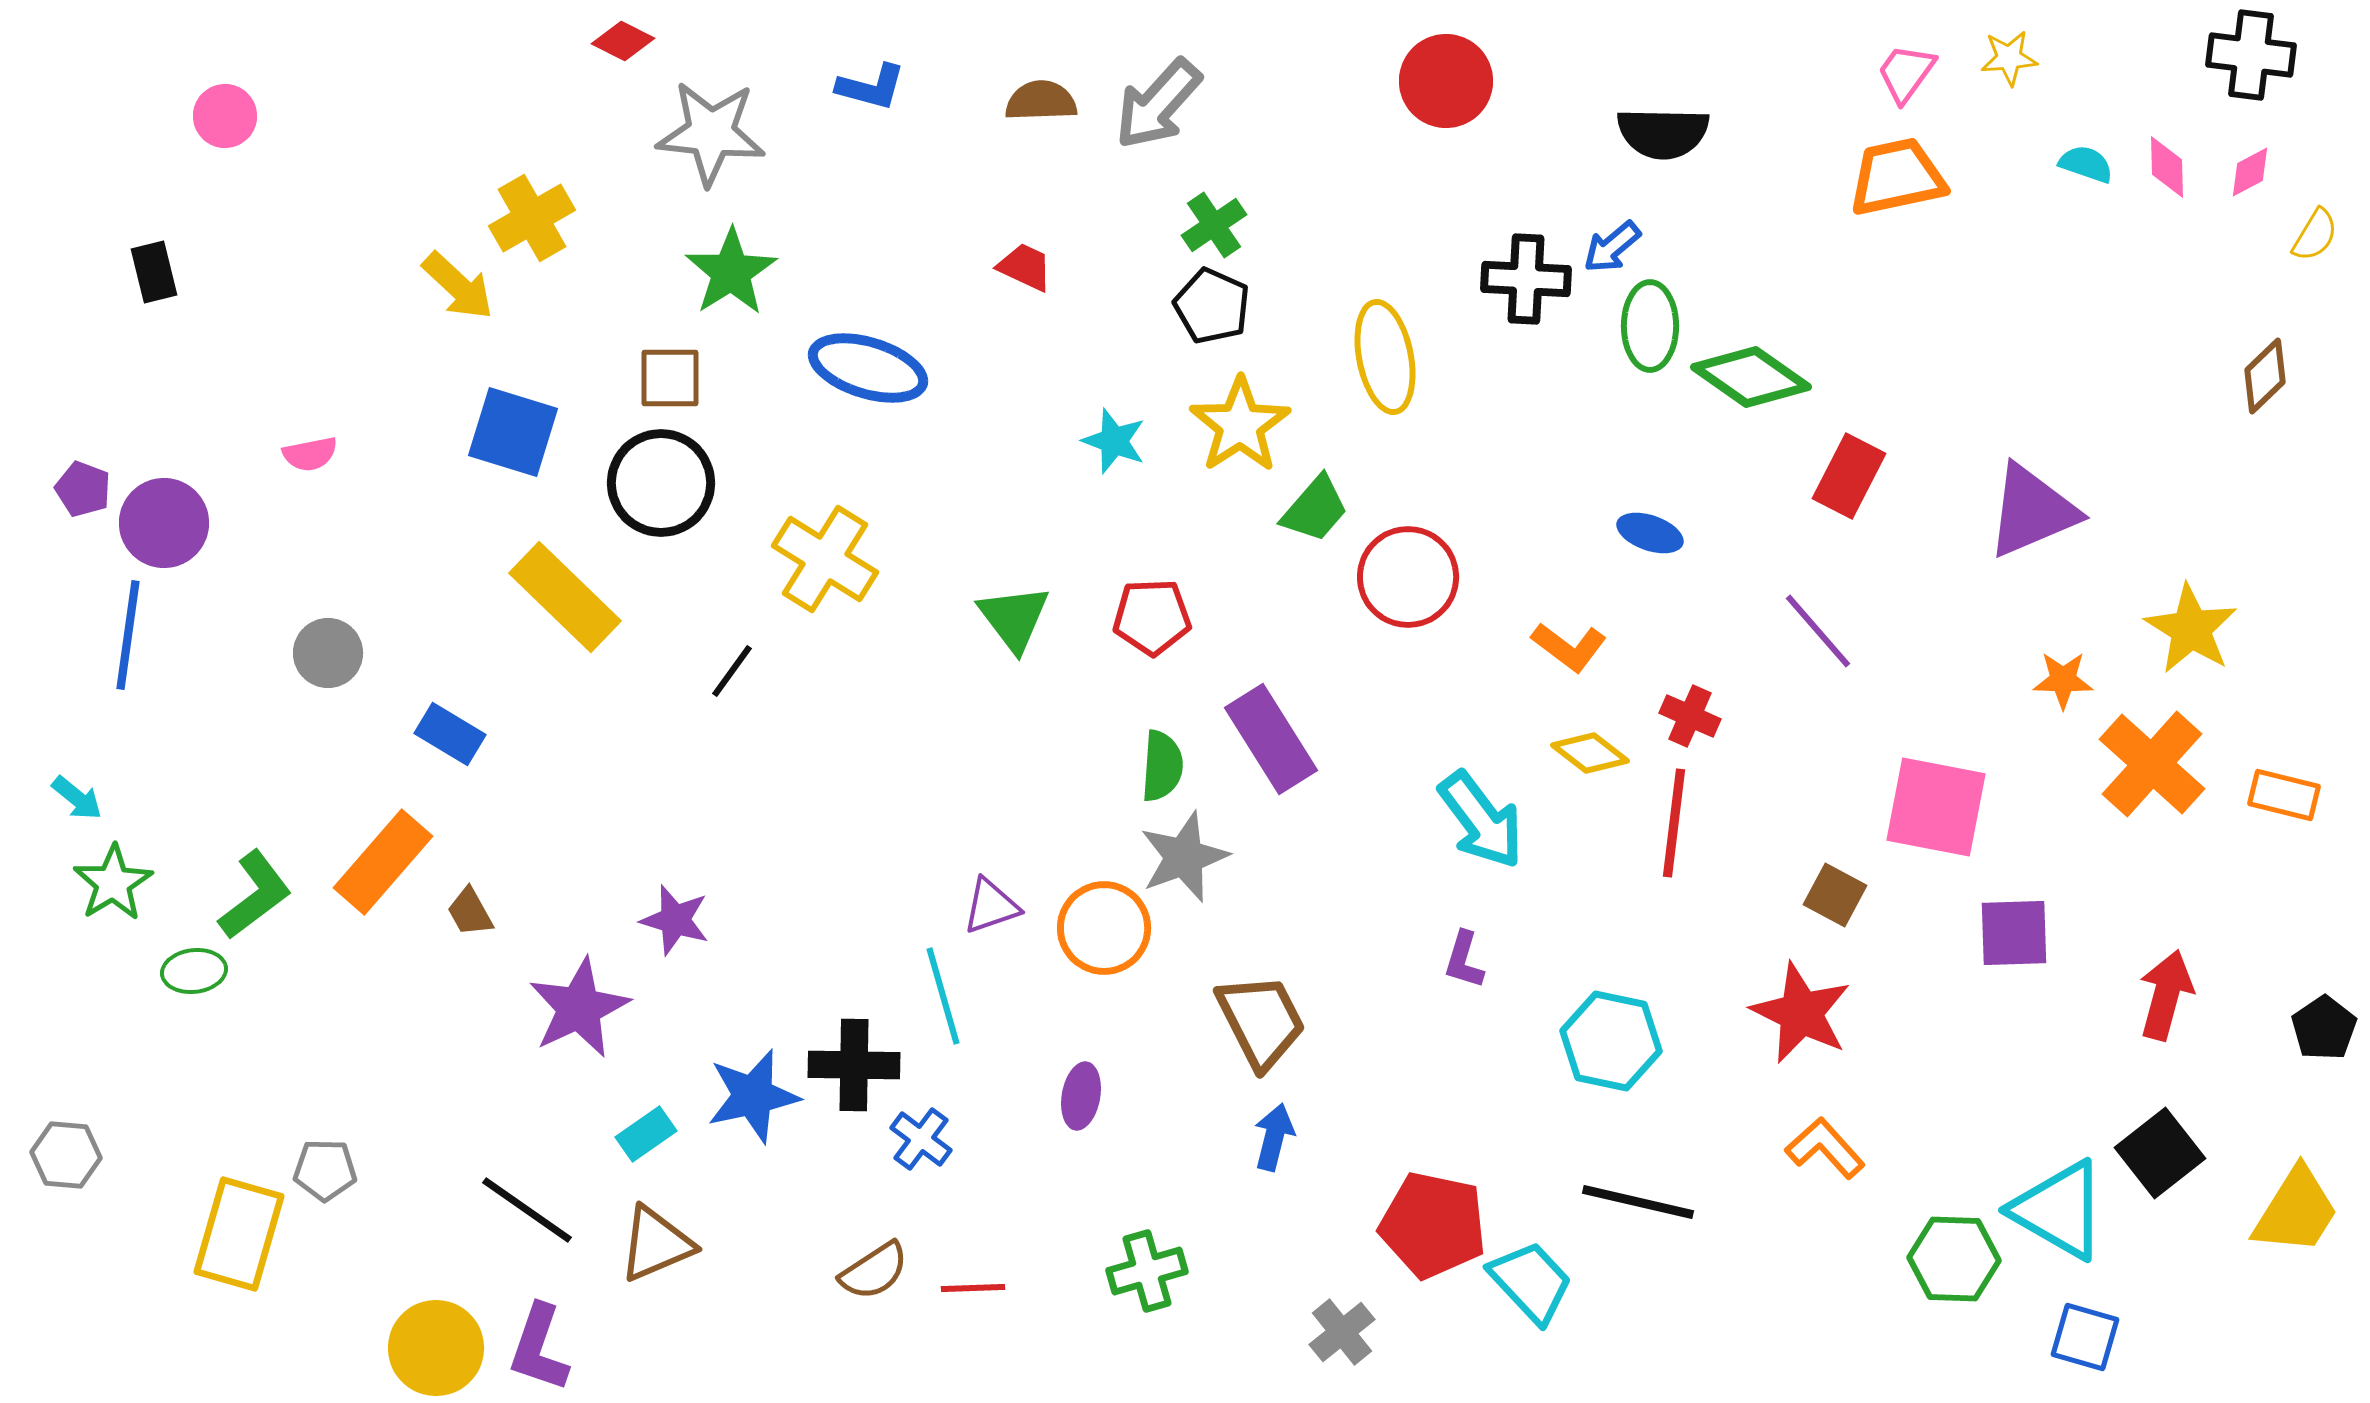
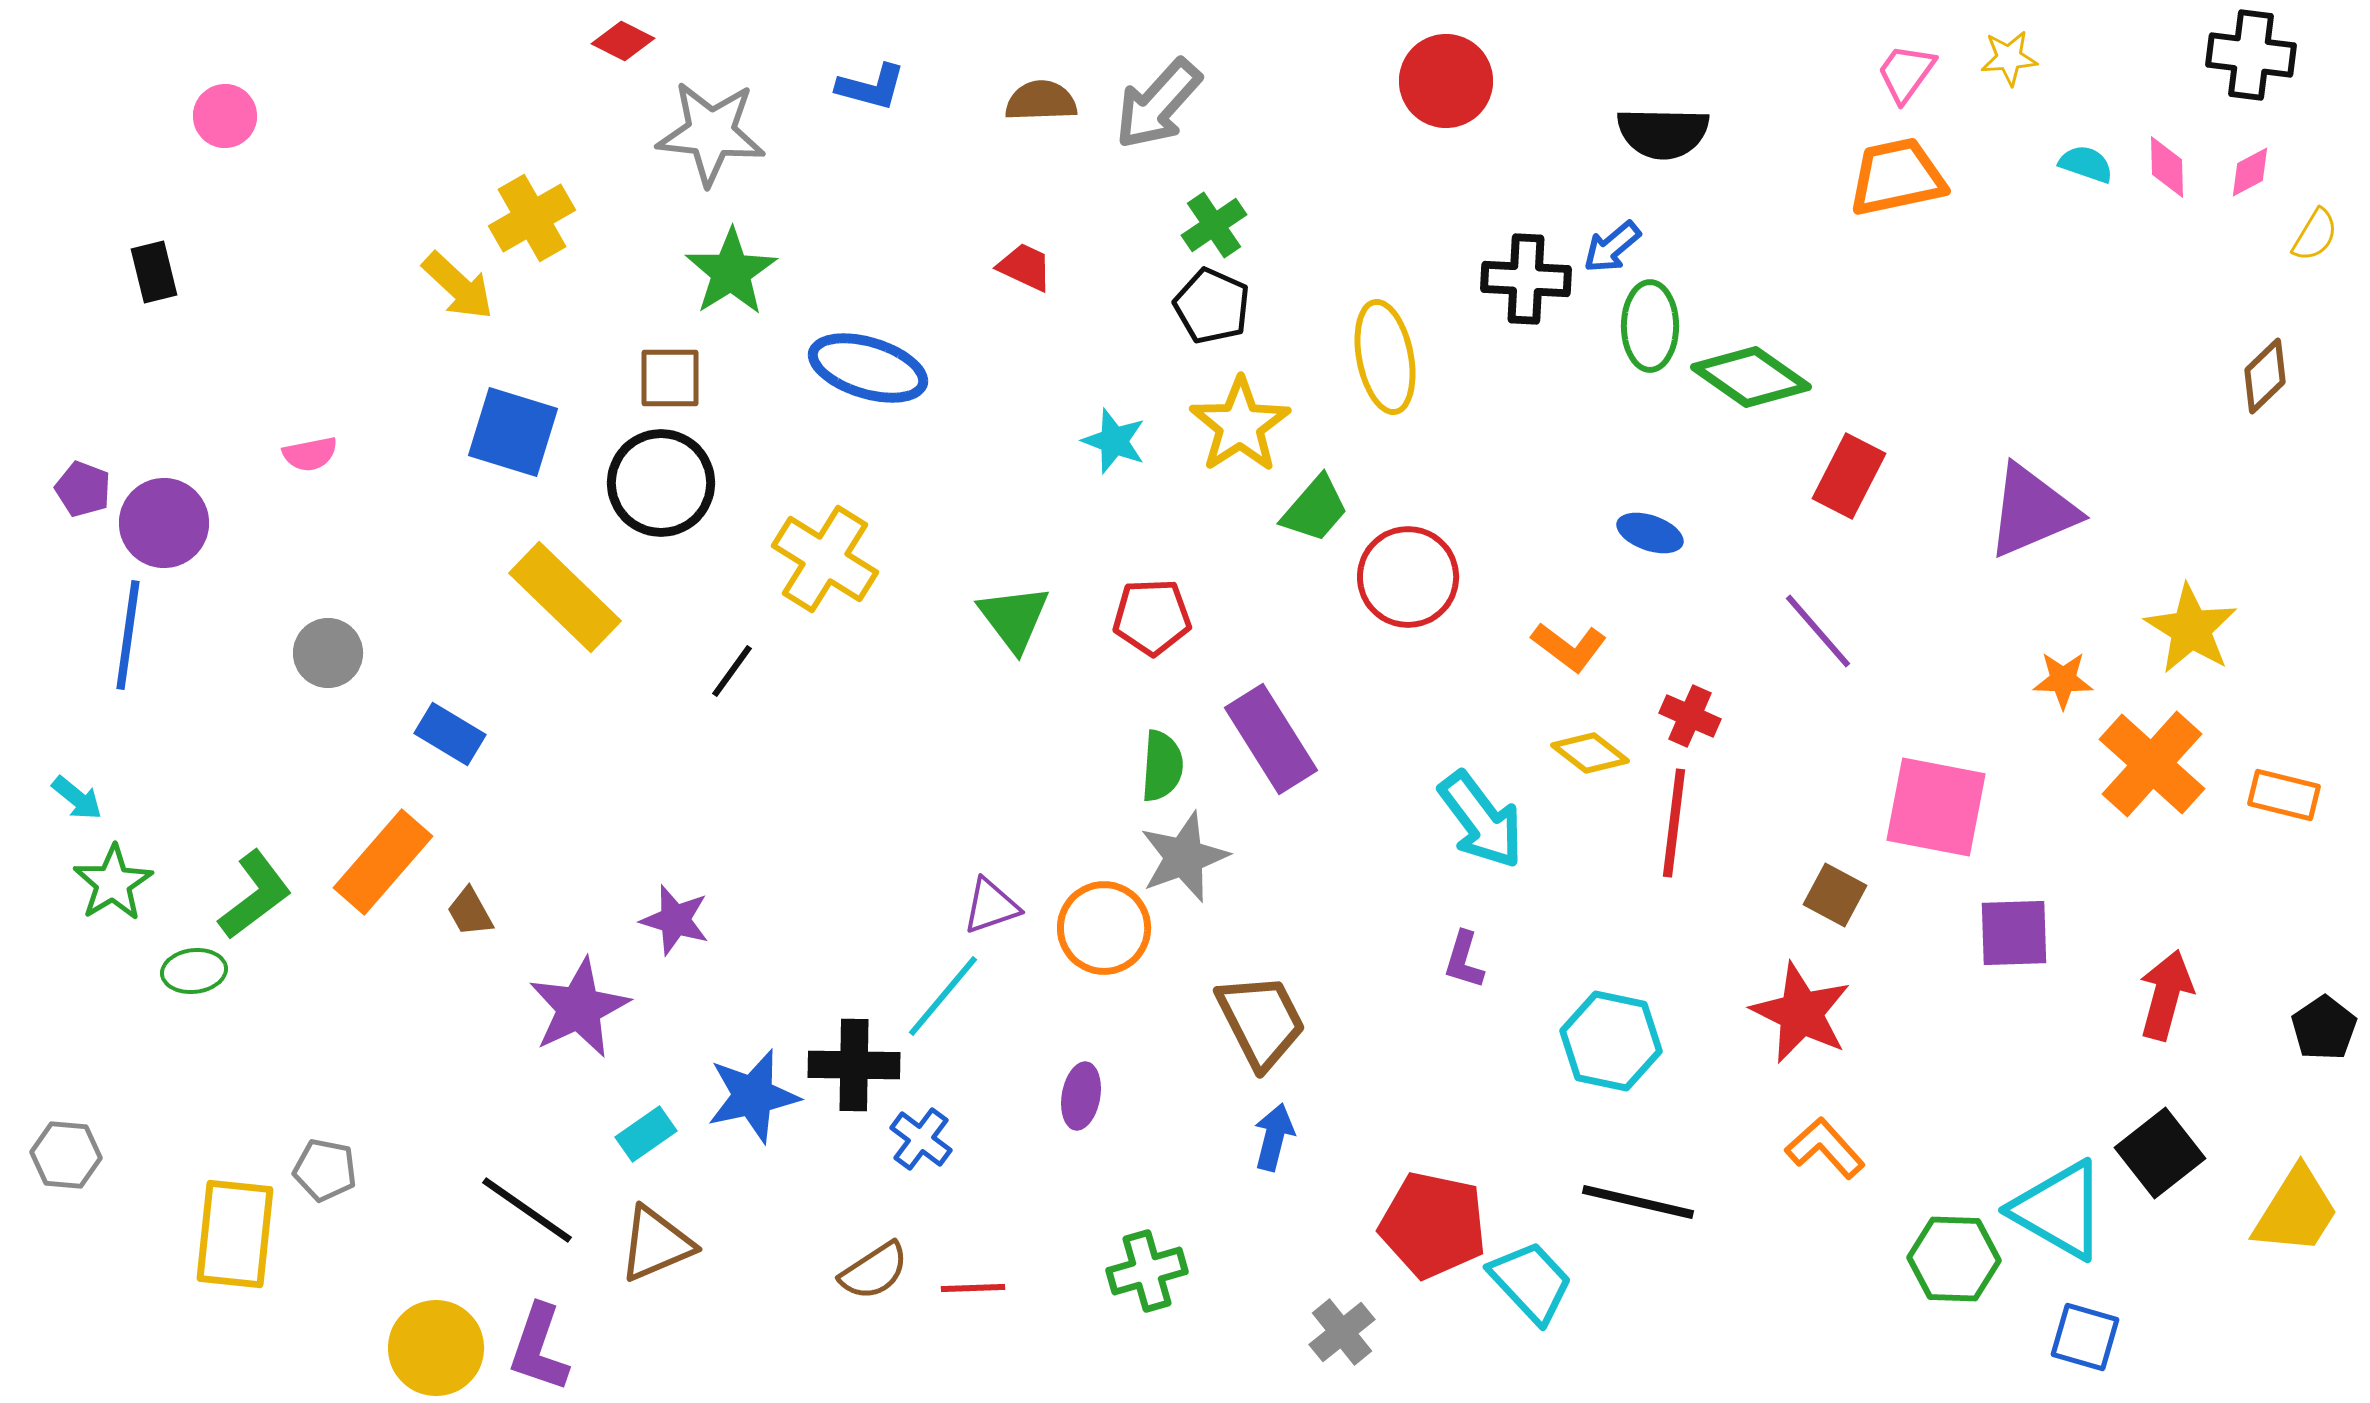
cyan line at (943, 996): rotated 56 degrees clockwise
gray pentagon at (325, 1170): rotated 10 degrees clockwise
yellow rectangle at (239, 1234): moved 4 px left; rotated 10 degrees counterclockwise
